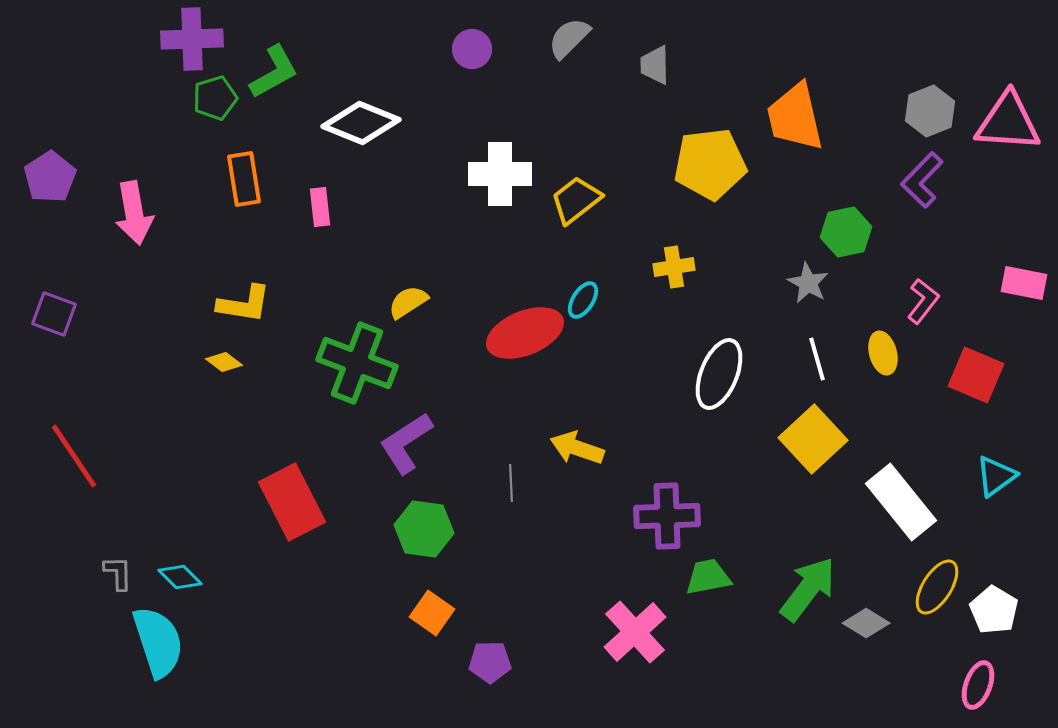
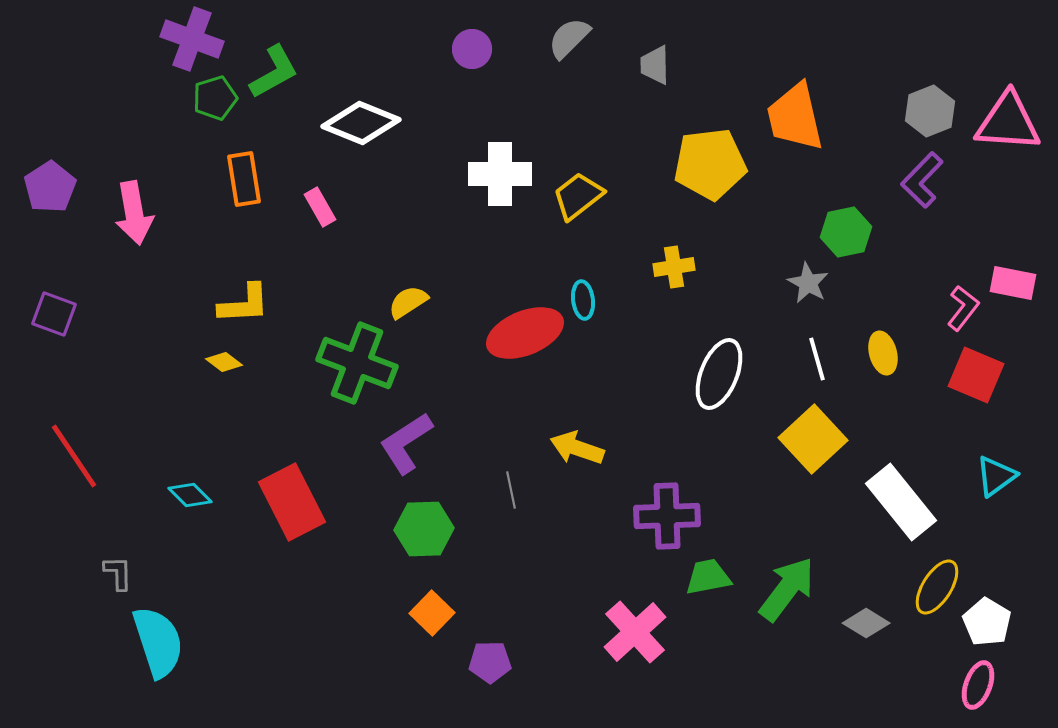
purple cross at (192, 39): rotated 22 degrees clockwise
purple pentagon at (50, 177): moved 10 px down
yellow trapezoid at (576, 200): moved 2 px right, 4 px up
pink rectangle at (320, 207): rotated 24 degrees counterclockwise
pink rectangle at (1024, 283): moved 11 px left
cyan ellipse at (583, 300): rotated 39 degrees counterclockwise
pink L-shape at (923, 301): moved 40 px right, 7 px down
yellow L-shape at (244, 304): rotated 12 degrees counterclockwise
gray line at (511, 483): moved 7 px down; rotated 9 degrees counterclockwise
green hexagon at (424, 529): rotated 10 degrees counterclockwise
cyan diamond at (180, 577): moved 10 px right, 82 px up
green arrow at (808, 589): moved 21 px left
white pentagon at (994, 610): moved 7 px left, 12 px down
orange square at (432, 613): rotated 9 degrees clockwise
